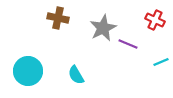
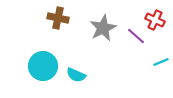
purple line: moved 8 px right, 8 px up; rotated 18 degrees clockwise
cyan circle: moved 15 px right, 5 px up
cyan semicircle: rotated 36 degrees counterclockwise
